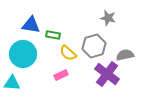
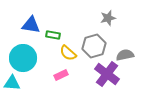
gray star: rotated 28 degrees counterclockwise
cyan circle: moved 4 px down
